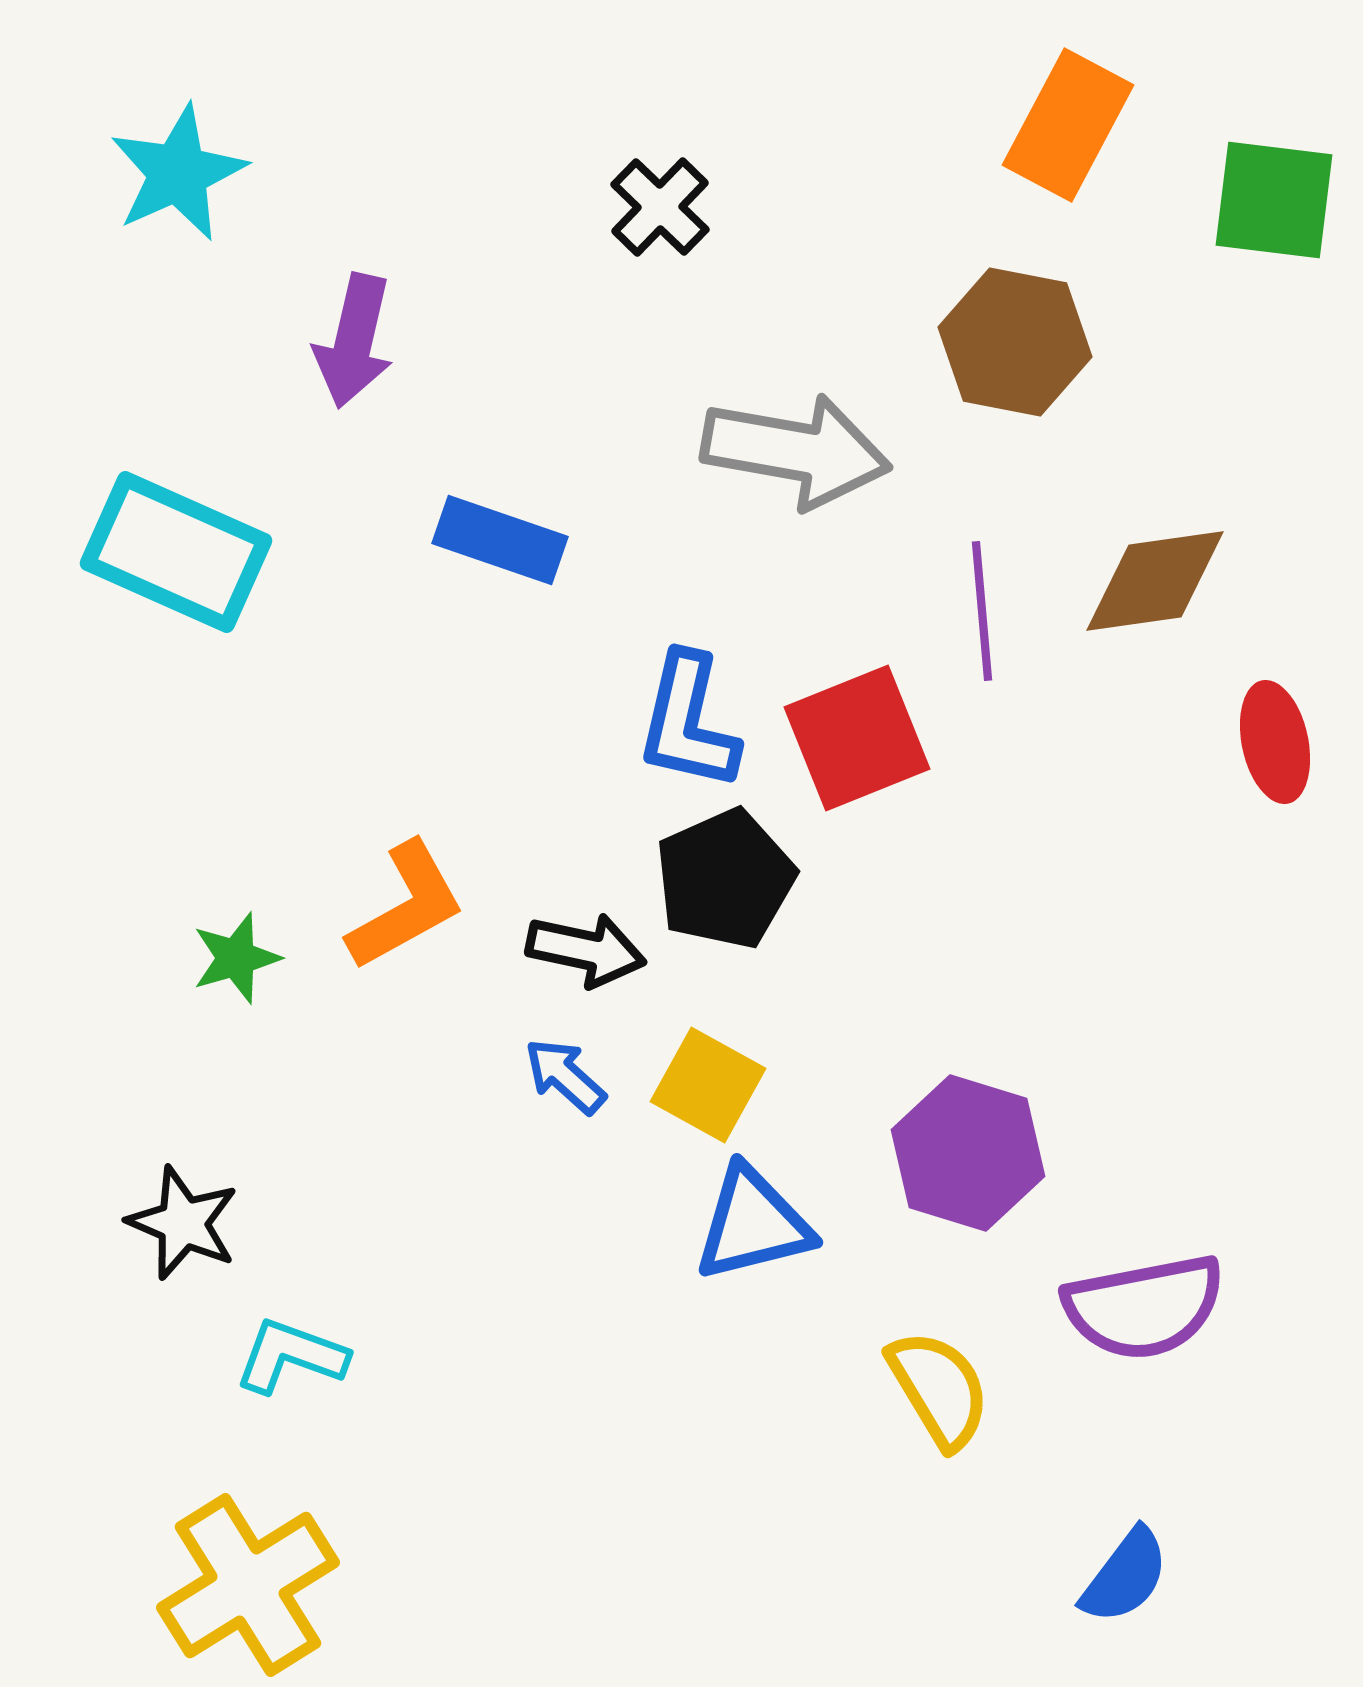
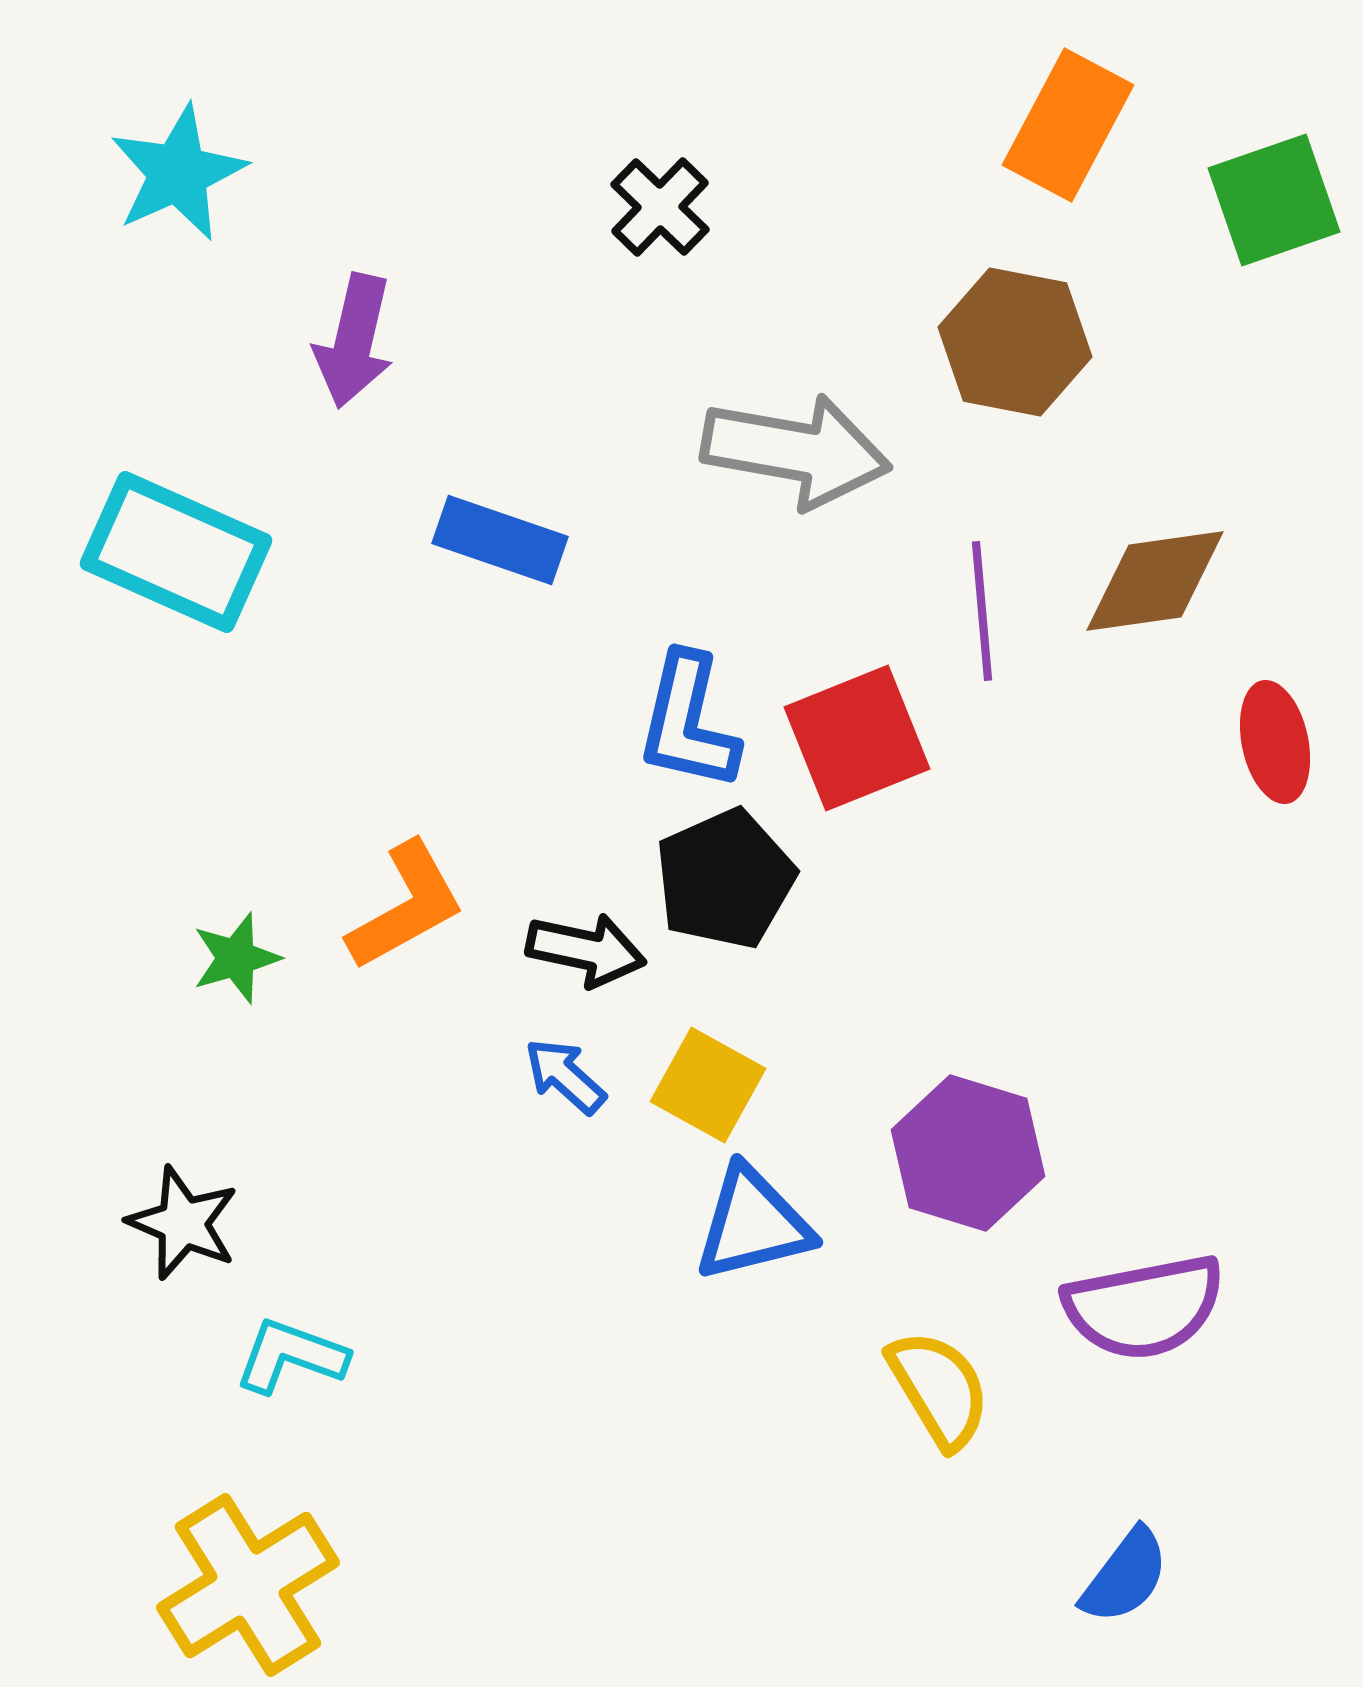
green square: rotated 26 degrees counterclockwise
